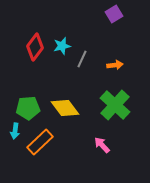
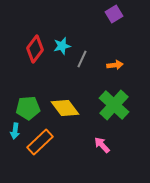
red diamond: moved 2 px down
green cross: moved 1 px left
